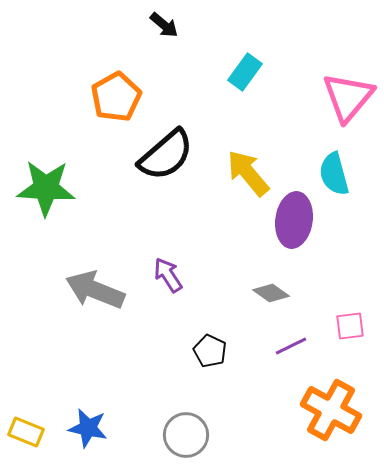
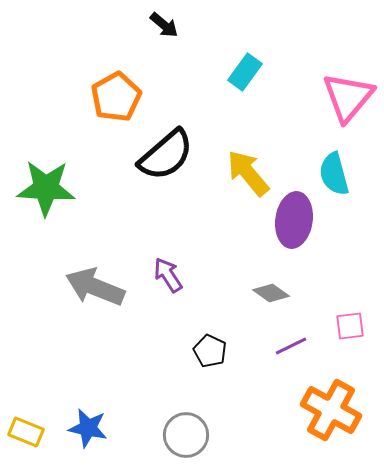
gray arrow: moved 3 px up
